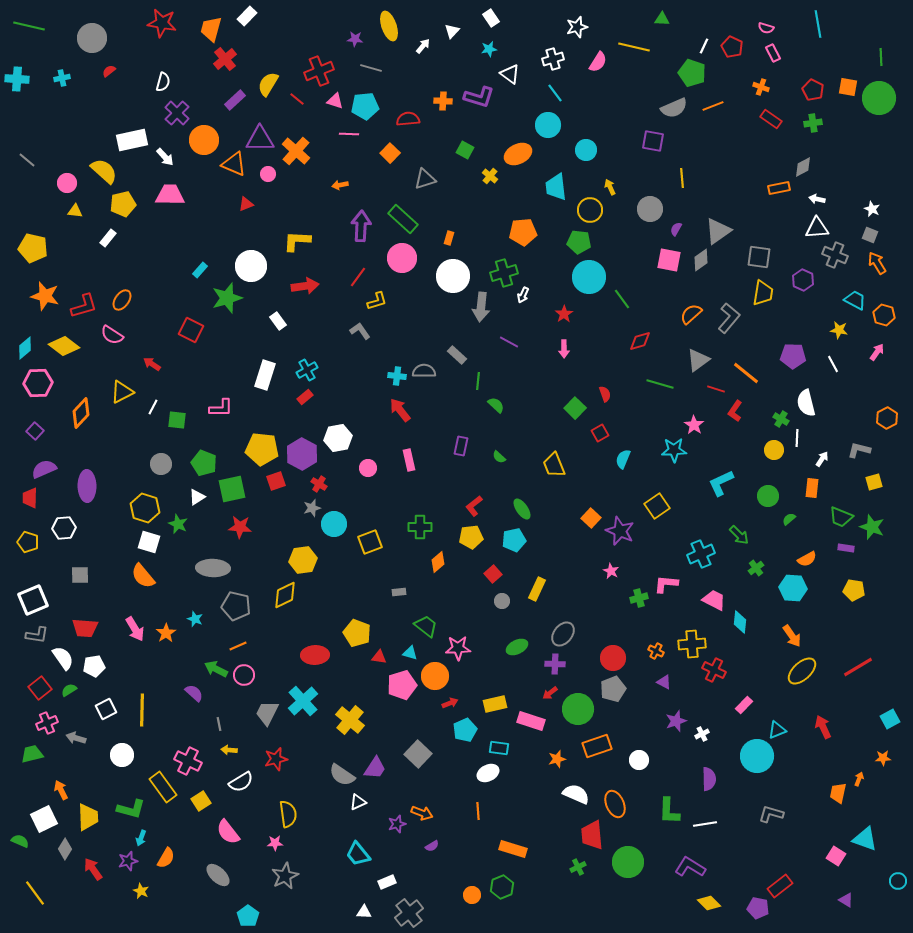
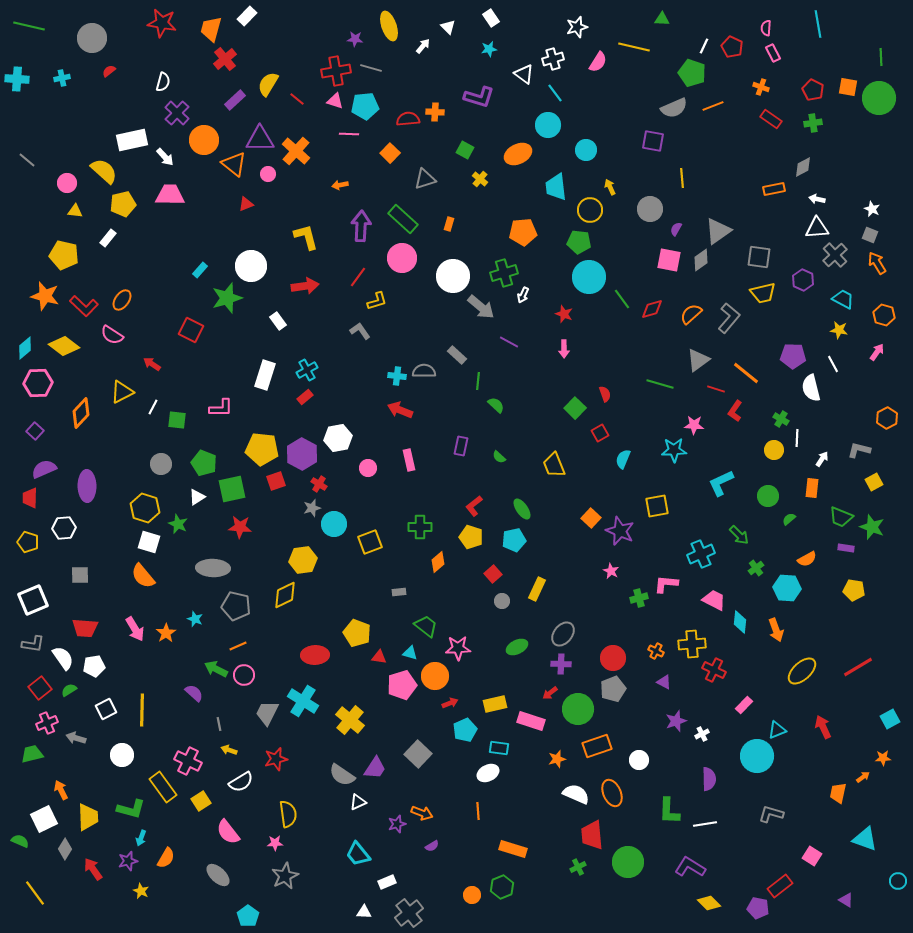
pink semicircle at (766, 28): rotated 77 degrees clockwise
white triangle at (452, 31): moved 4 px left, 4 px up; rotated 28 degrees counterclockwise
red cross at (319, 71): moved 17 px right; rotated 12 degrees clockwise
white triangle at (510, 74): moved 14 px right
orange cross at (443, 101): moved 8 px left, 11 px down
orange triangle at (234, 164): rotated 16 degrees clockwise
yellow cross at (490, 176): moved 10 px left, 3 px down
orange rectangle at (779, 188): moved 5 px left, 1 px down
orange rectangle at (449, 238): moved 14 px up
yellow L-shape at (297, 241): moved 9 px right, 4 px up; rotated 72 degrees clockwise
yellow pentagon at (33, 248): moved 31 px right, 7 px down
gray cross at (835, 255): rotated 25 degrees clockwise
yellow trapezoid at (763, 293): rotated 68 degrees clockwise
cyan trapezoid at (855, 300): moved 12 px left, 1 px up
red L-shape at (84, 306): rotated 60 degrees clockwise
gray arrow at (481, 307): rotated 56 degrees counterclockwise
red star at (564, 314): rotated 18 degrees counterclockwise
red diamond at (640, 341): moved 12 px right, 32 px up
white semicircle at (806, 403): moved 5 px right, 15 px up
red arrow at (400, 410): rotated 30 degrees counterclockwise
pink star at (694, 425): rotated 30 degrees counterclockwise
yellow square at (874, 482): rotated 12 degrees counterclockwise
yellow square at (657, 506): rotated 25 degrees clockwise
yellow pentagon at (471, 537): rotated 25 degrees clockwise
cyan hexagon at (793, 588): moved 6 px left
gray L-shape at (37, 635): moved 4 px left, 9 px down
orange arrow at (792, 636): moved 16 px left, 6 px up; rotated 15 degrees clockwise
purple cross at (555, 664): moved 6 px right
cyan cross at (303, 701): rotated 16 degrees counterclockwise
yellow arrow at (229, 750): rotated 14 degrees clockwise
orange arrow at (859, 779): moved 4 px right, 2 px up; rotated 32 degrees clockwise
orange ellipse at (615, 804): moved 3 px left, 11 px up
pink square at (836, 856): moved 24 px left
